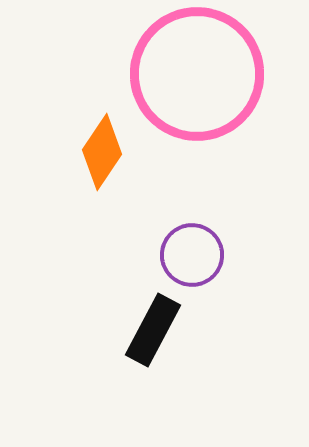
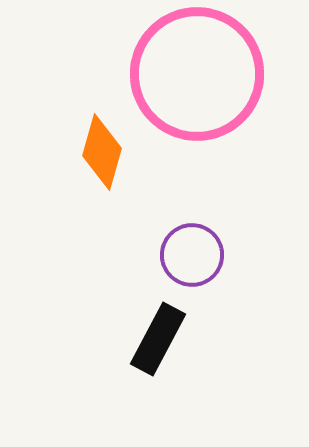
orange diamond: rotated 18 degrees counterclockwise
black rectangle: moved 5 px right, 9 px down
